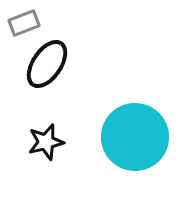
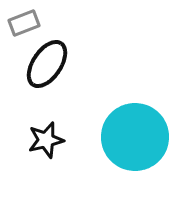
black star: moved 2 px up
